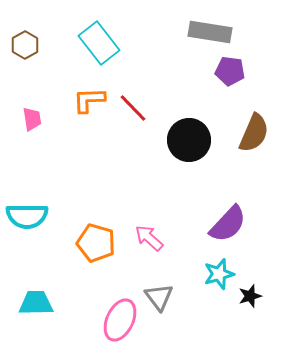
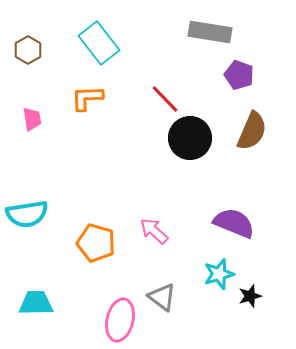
brown hexagon: moved 3 px right, 5 px down
purple pentagon: moved 9 px right, 4 px down; rotated 12 degrees clockwise
orange L-shape: moved 2 px left, 2 px up
red line: moved 32 px right, 9 px up
brown semicircle: moved 2 px left, 2 px up
black circle: moved 1 px right, 2 px up
cyan semicircle: moved 2 px up; rotated 9 degrees counterclockwise
purple semicircle: moved 6 px right, 1 px up; rotated 111 degrees counterclockwise
pink arrow: moved 5 px right, 7 px up
gray triangle: moved 3 px right; rotated 16 degrees counterclockwise
pink ellipse: rotated 12 degrees counterclockwise
